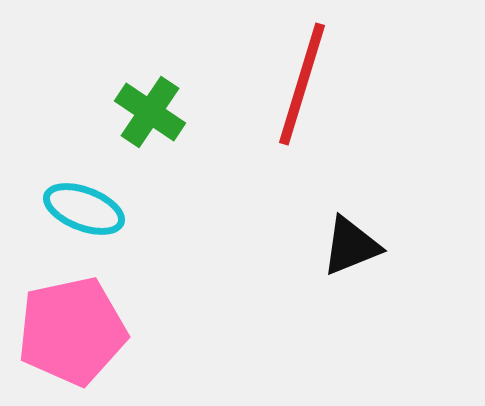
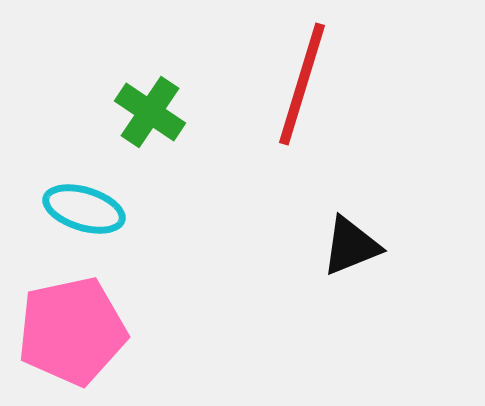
cyan ellipse: rotated 4 degrees counterclockwise
